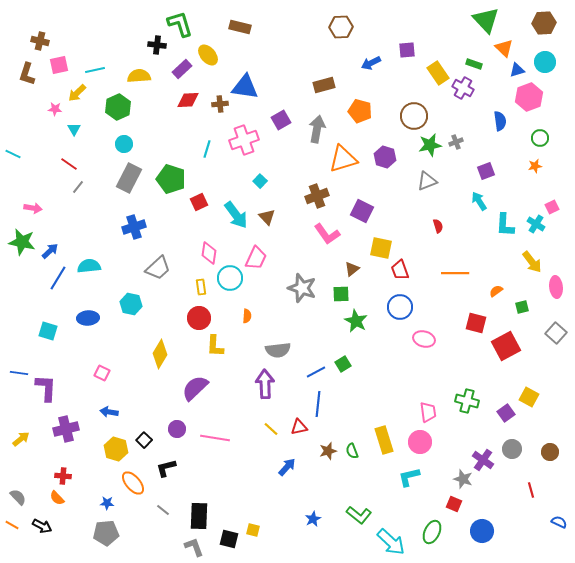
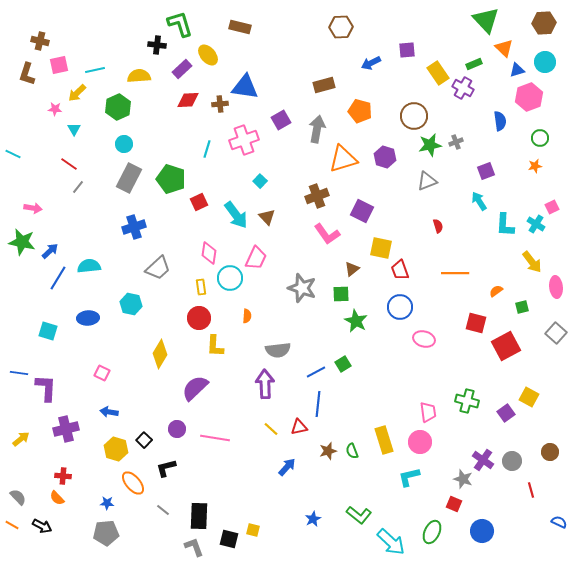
green rectangle at (474, 64): rotated 42 degrees counterclockwise
gray circle at (512, 449): moved 12 px down
